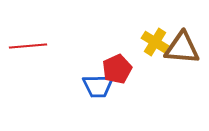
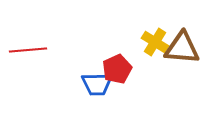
red line: moved 4 px down
blue trapezoid: moved 1 px left, 2 px up
